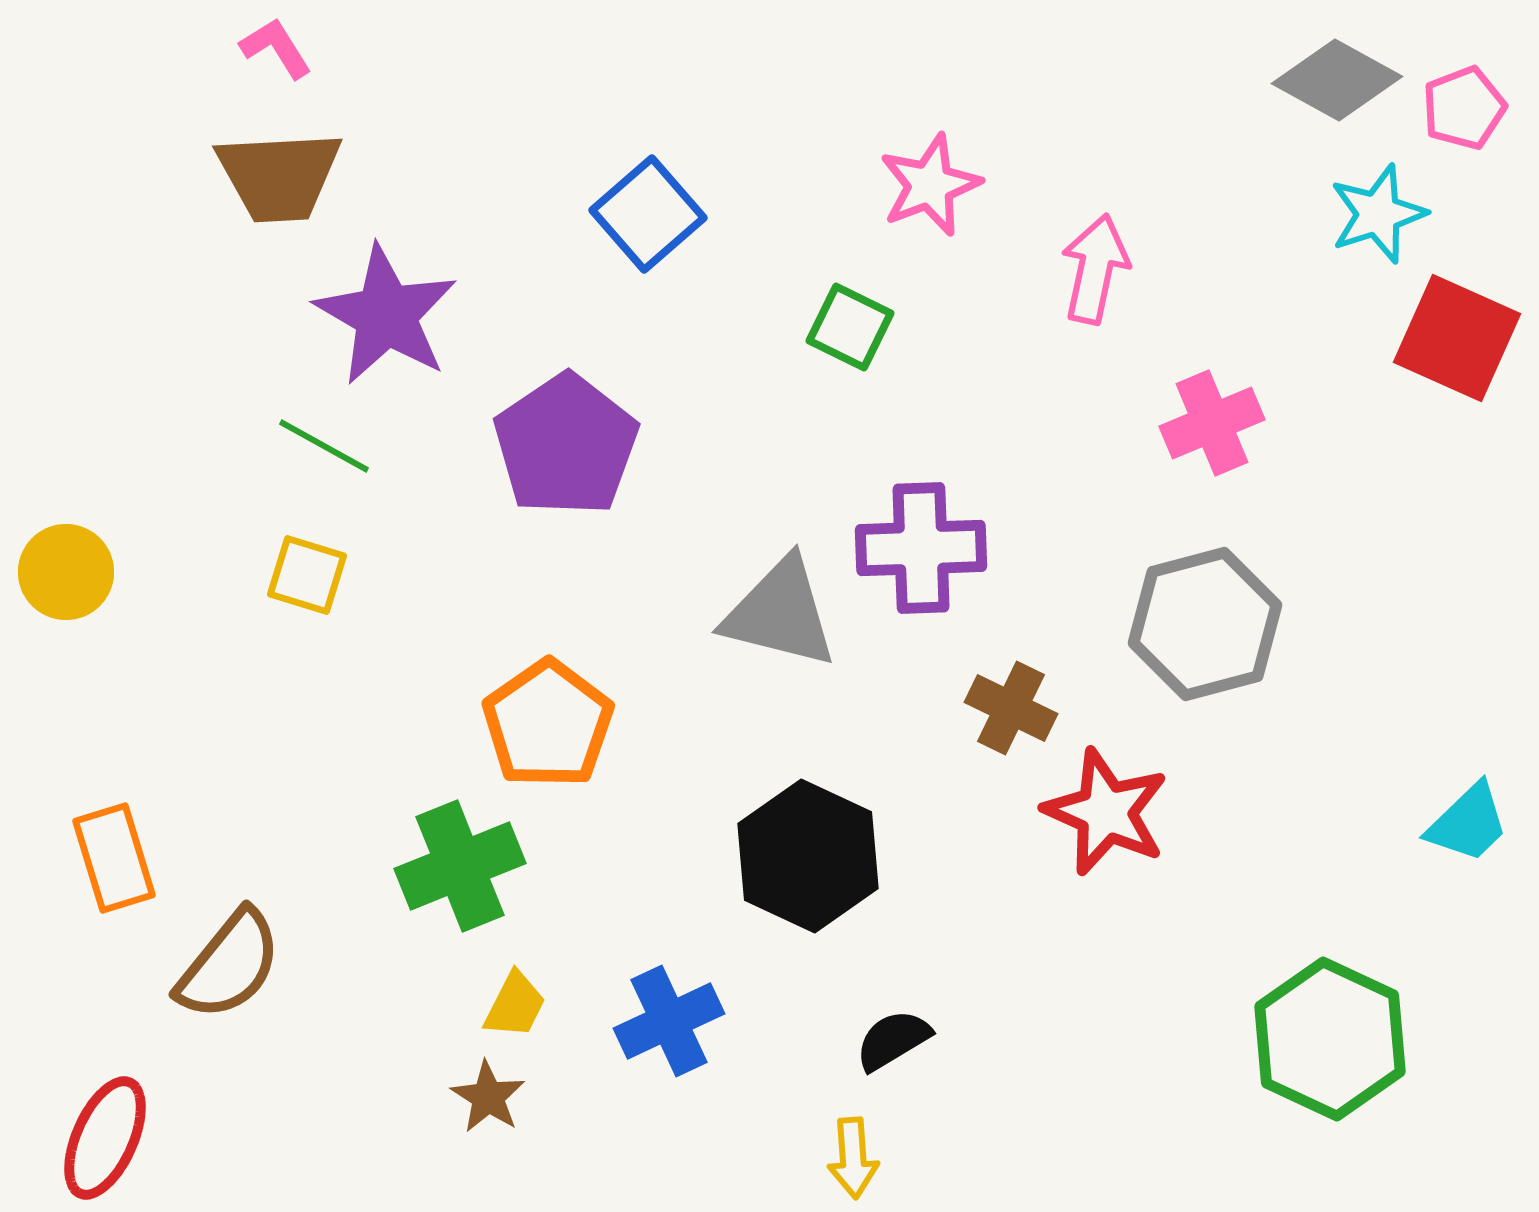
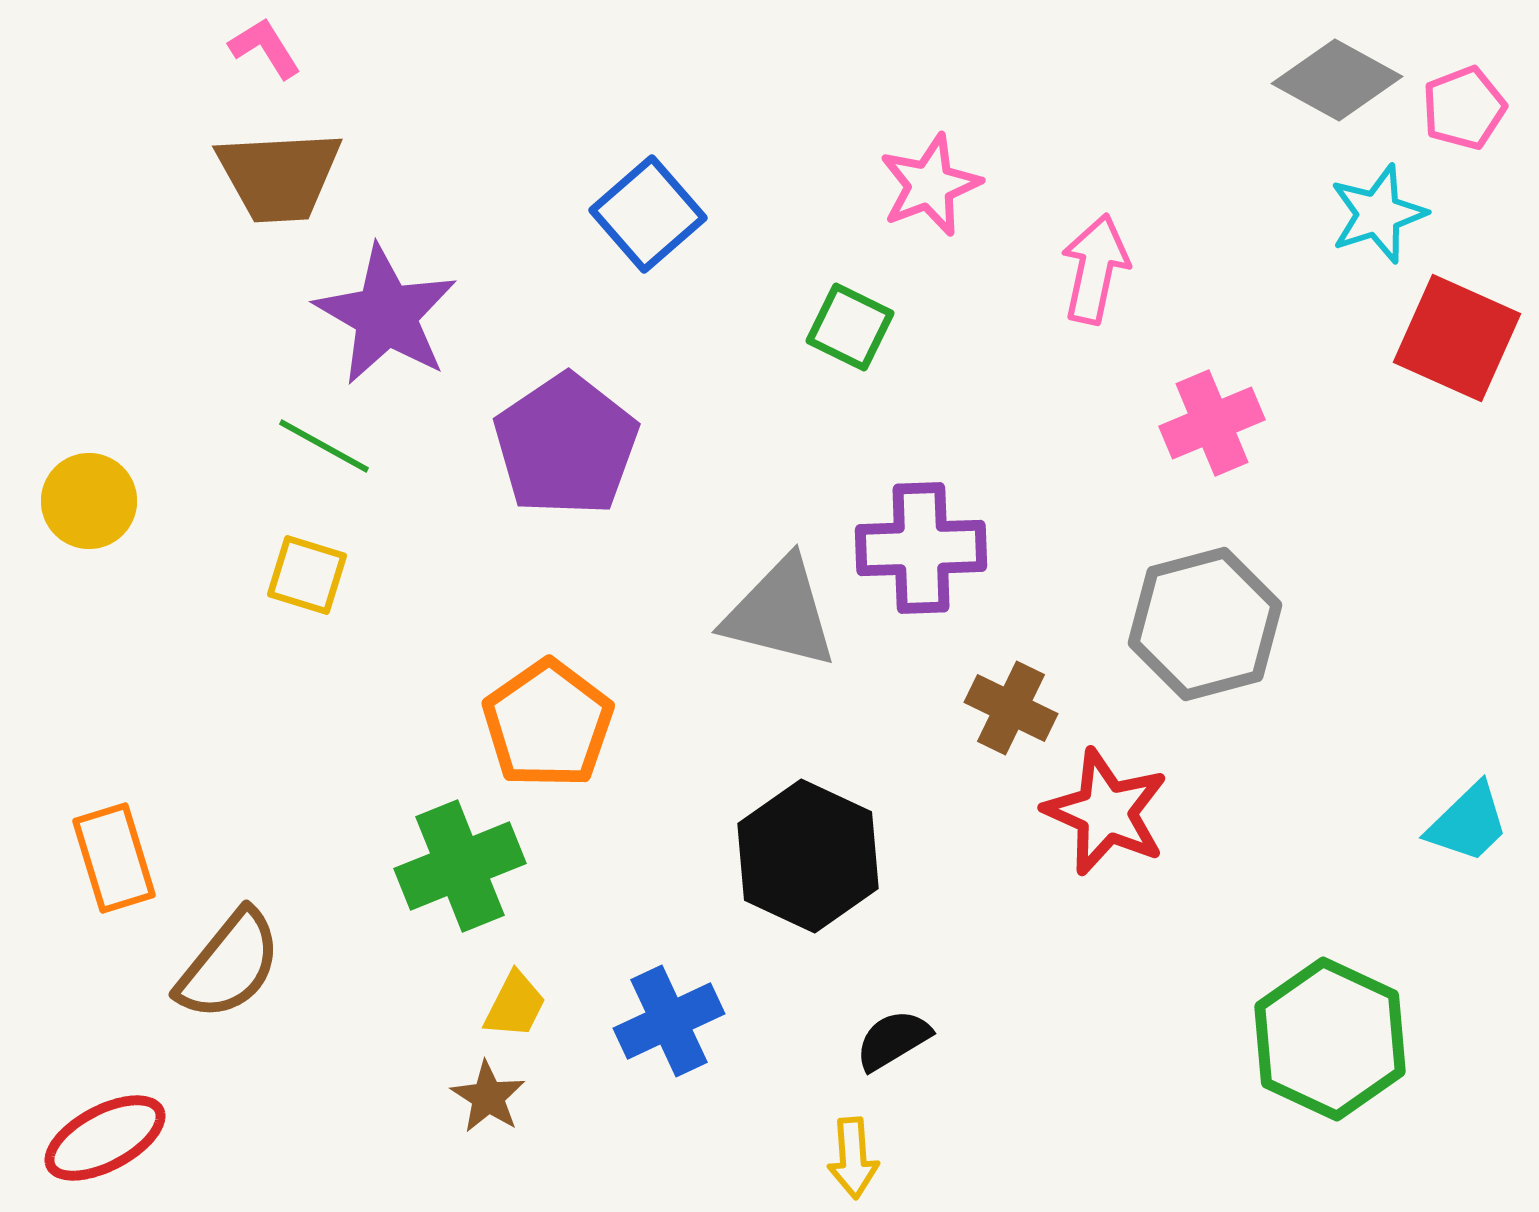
pink L-shape: moved 11 px left
yellow circle: moved 23 px right, 71 px up
red ellipse: rotated 38 degrees clockwise
